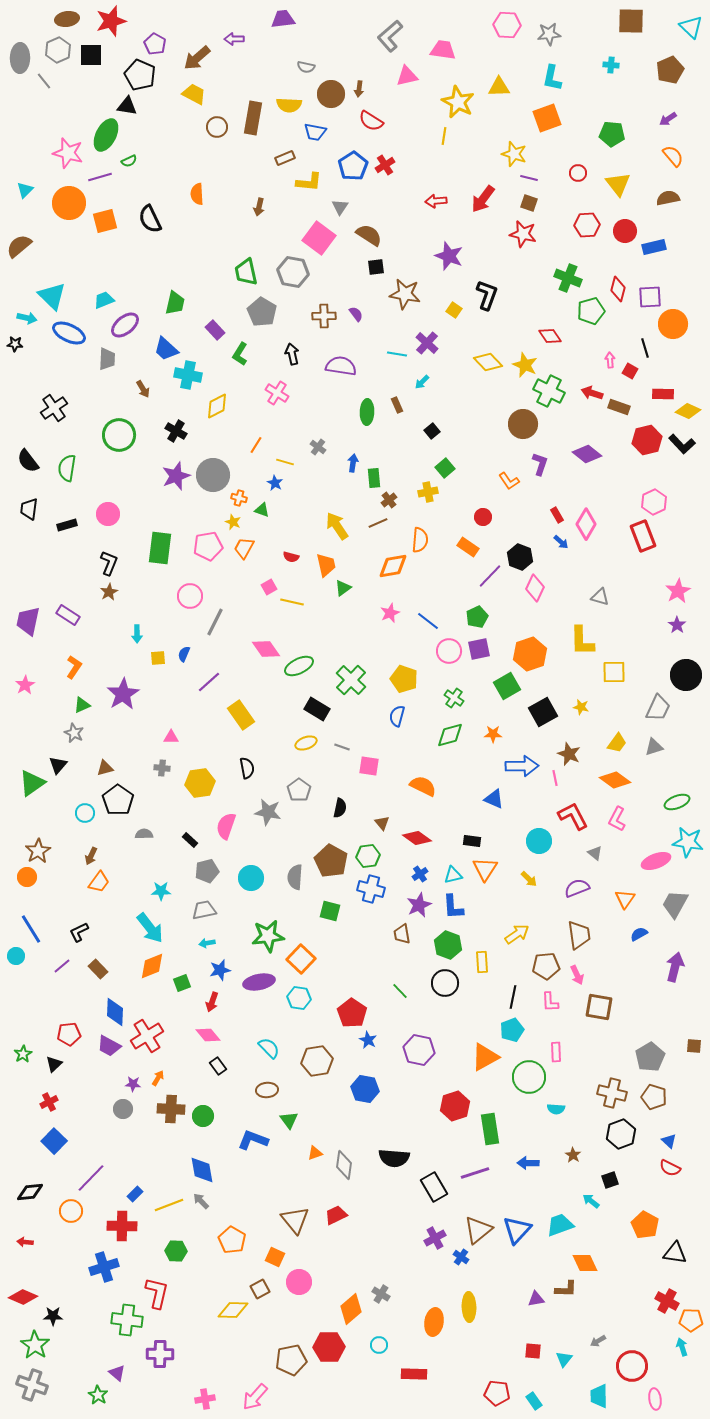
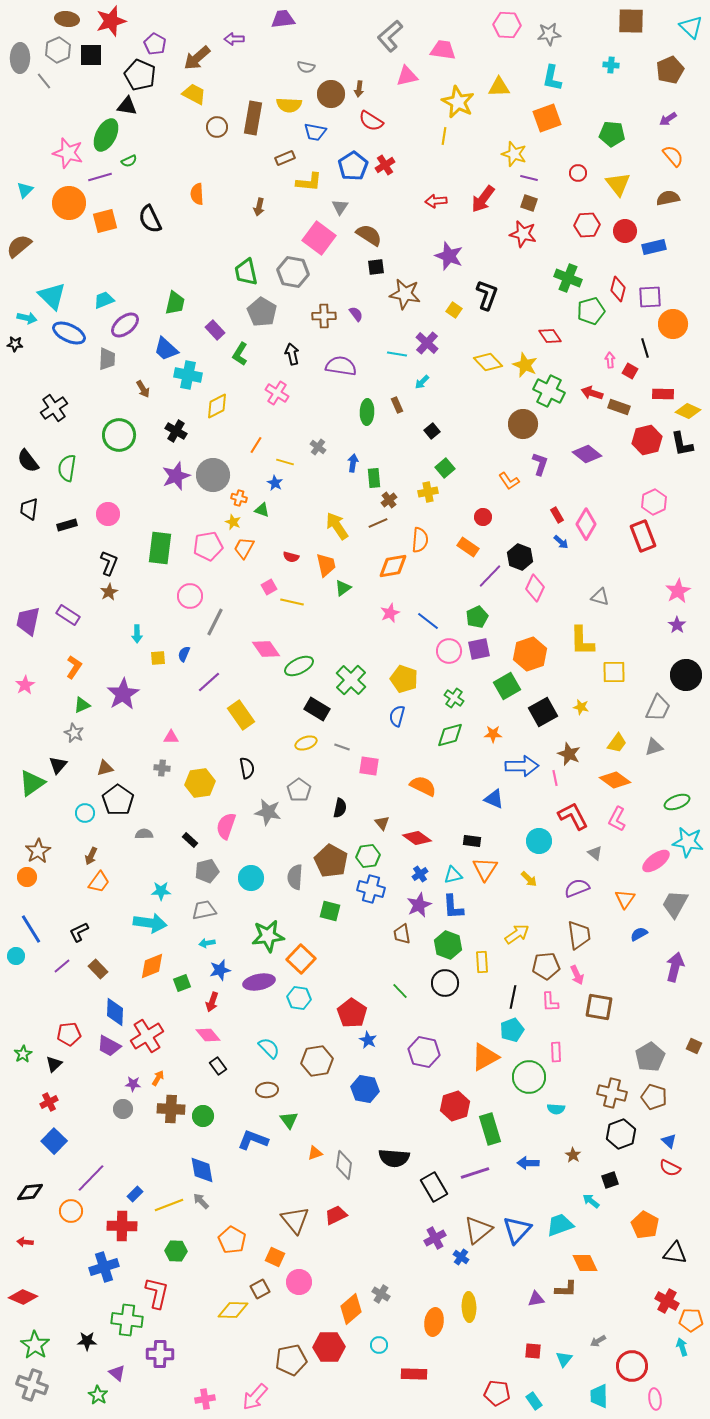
brown ellipse at (67, 19): rotated 15 degrees clockwise
black L-shape at (682, 444): rotated 32 degrees clockwise
pink ellipse at (656, 861): rotated 16 degrees counterclockwise
cyan arrow at (150, 928): moved 5 px up; rotated 44 degrees counterclockwise
brown square at (694, 1046): rotated 21 degrees clockwise
purple hexagon at (419, 1050): moved 5 px right, 2 px down
green rectangle at (490, 1129): rotated 8 degrees counterclockwise
black star at (53, 1316): moved 34 px right, 25 px down
